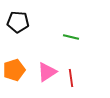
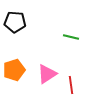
black pentagon: moved 3 px left
pink triangle: moved 2 px down
red line: moved 7 px down
